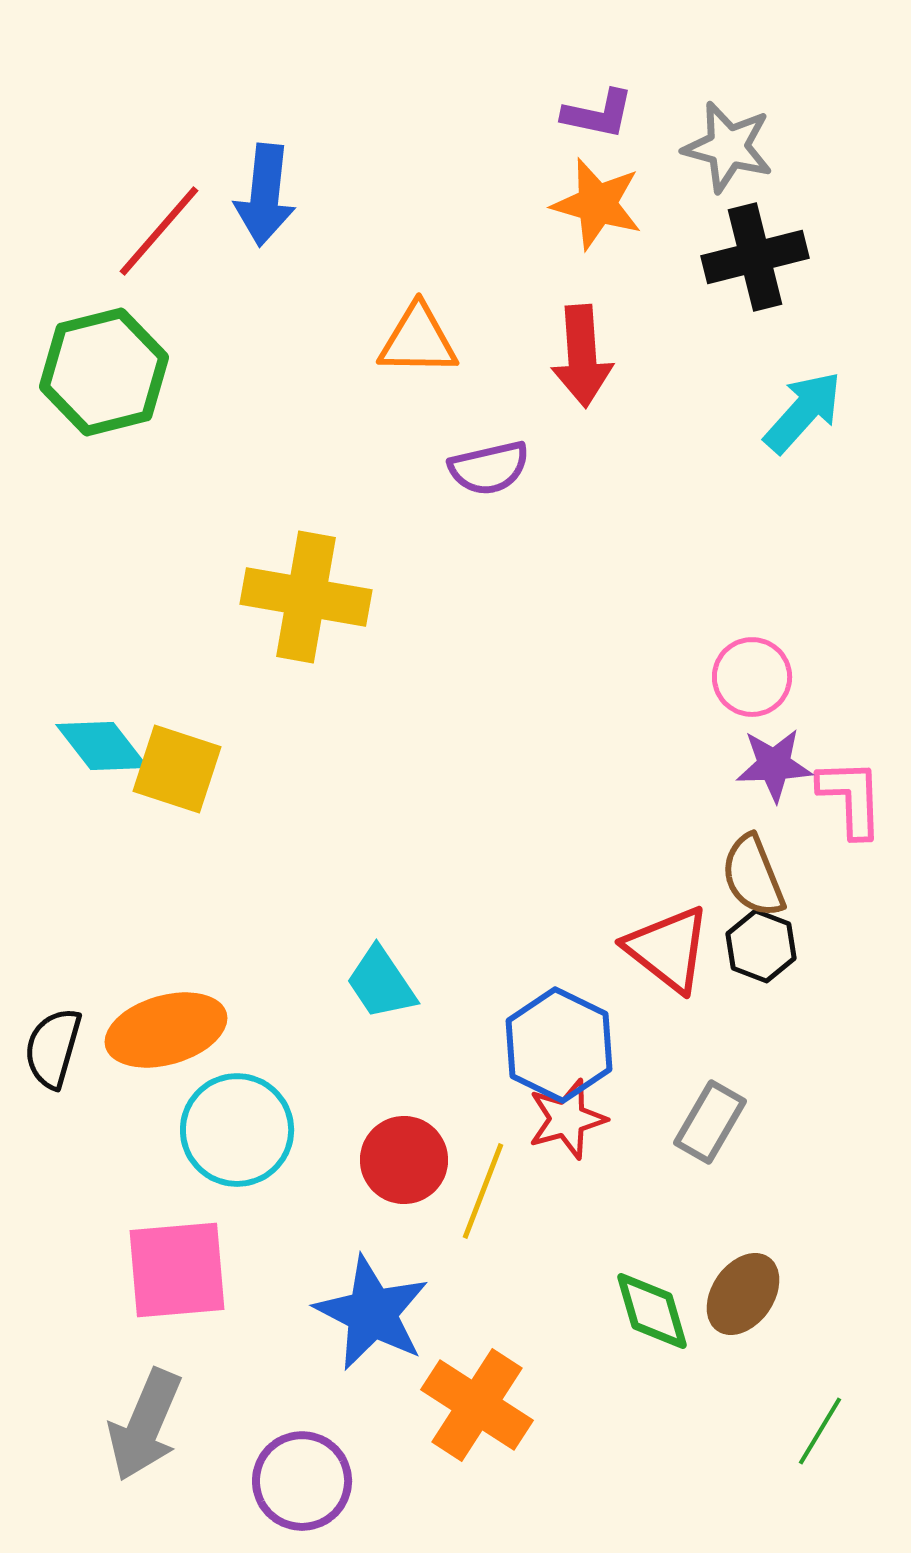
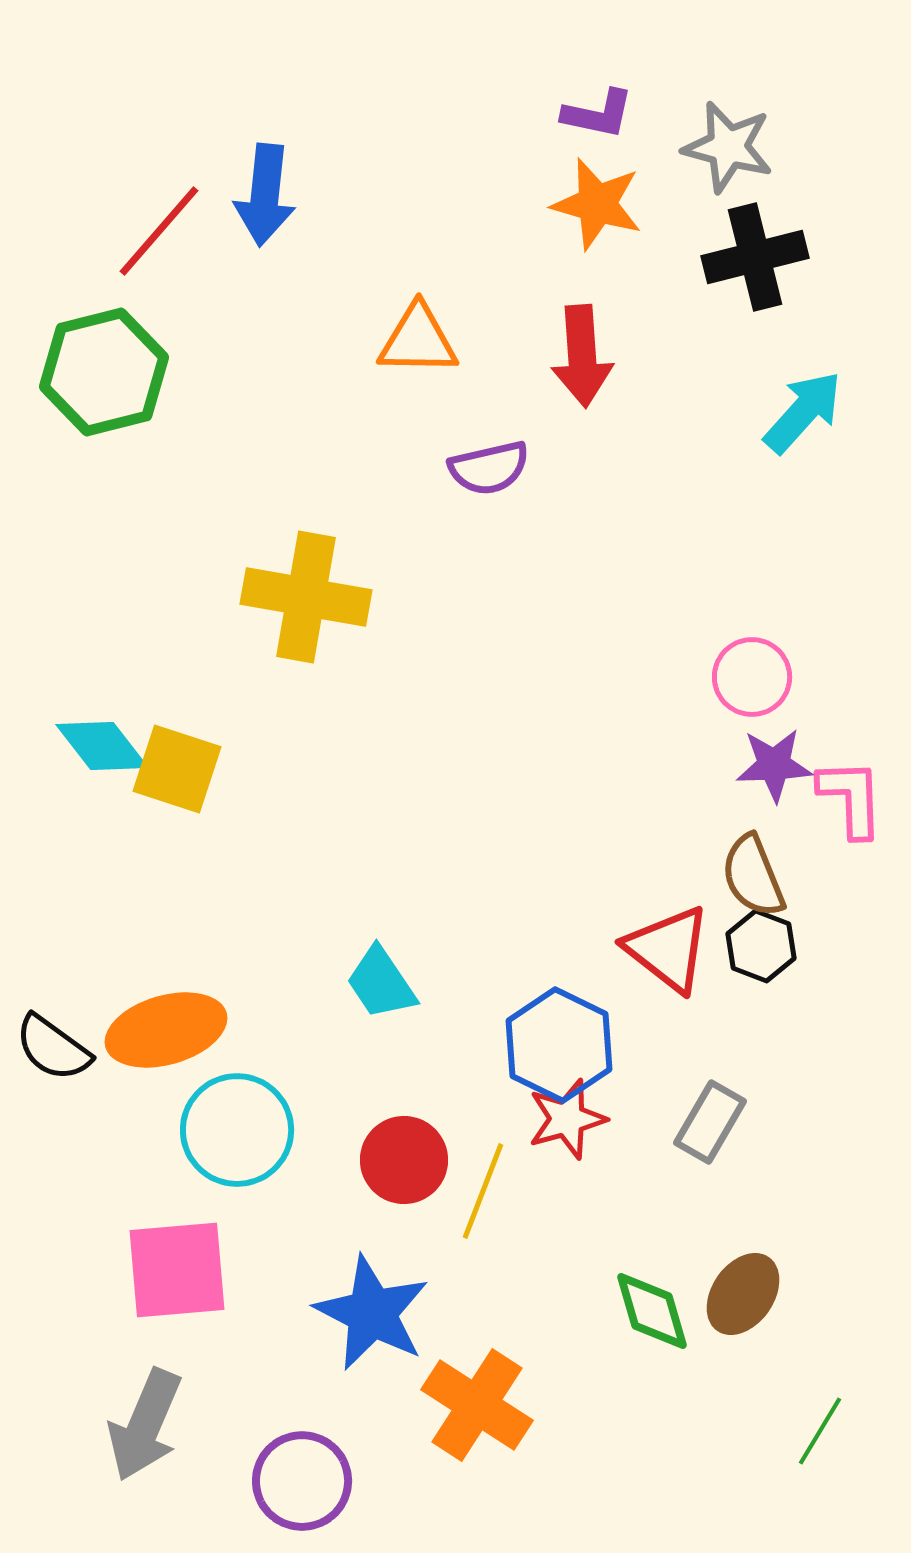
black semicircle: rotated 70 degrees counterclockwise
